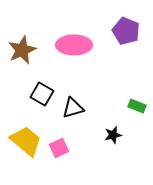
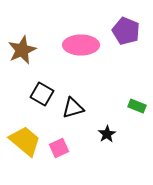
pink ellipse: moved 7 px right
black star: moved 6 px left, 1 px up; rotated 18 degrees counterclockwise
yellow trapezoid: moved 1 px left
